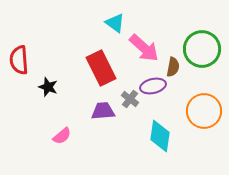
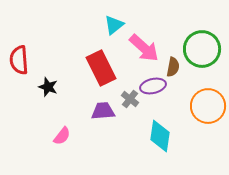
cyan triangle: moved 1 px left, 2 px down; rotated 45 degrees clockwise
orange circle: moved 4 px right, 5 px up
pink semicircle: rotated 12 degrees counterclockwise
